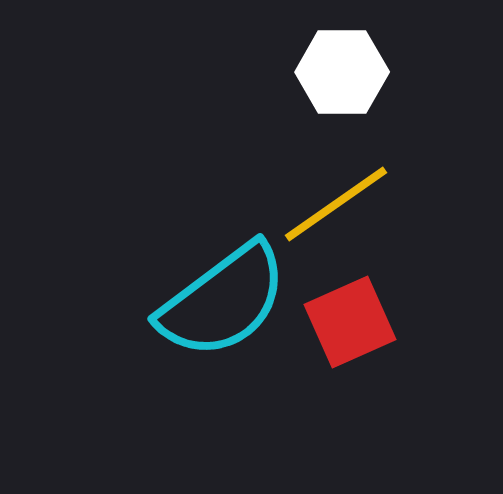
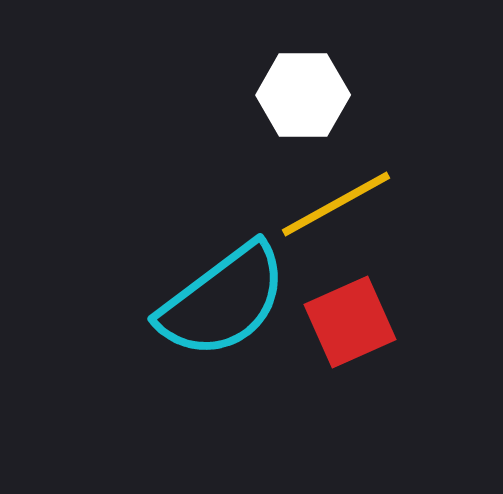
white hexagon: moved 39 px left, 23 px down
yellow line: rotated 6 degrees clockwise
